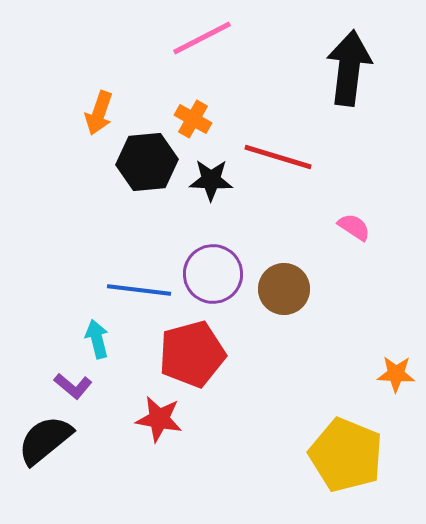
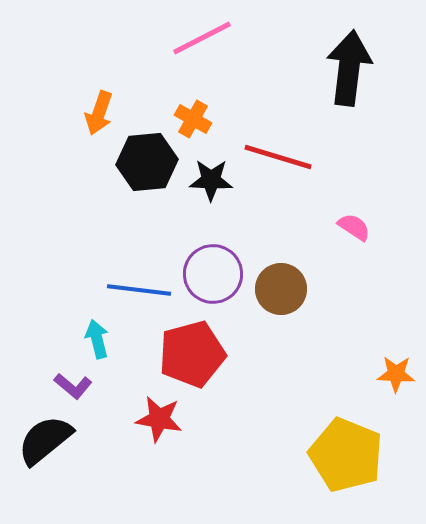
brown circle: moved 3 px left
